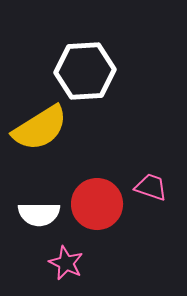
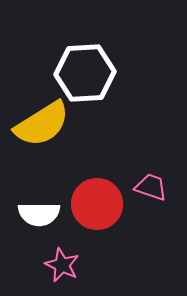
white hexagon: moved 2 px down
yellow semicircle: moved 2 px right, 4 px up
pink star: moved 4 px left, 2 px down
